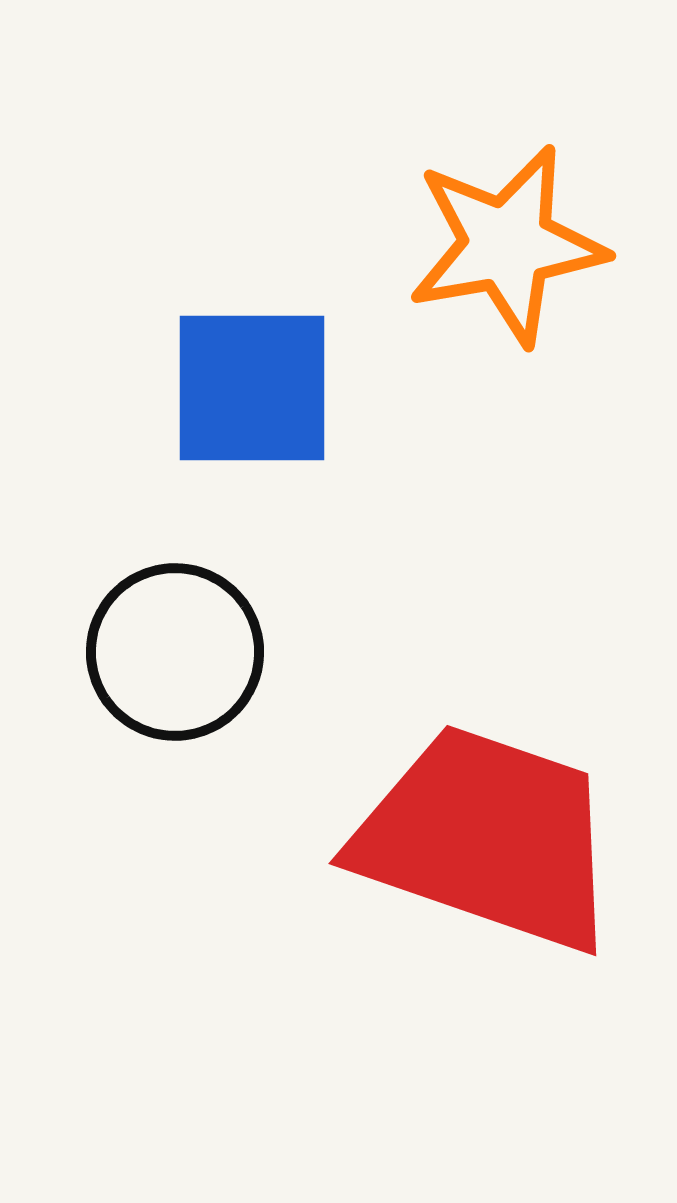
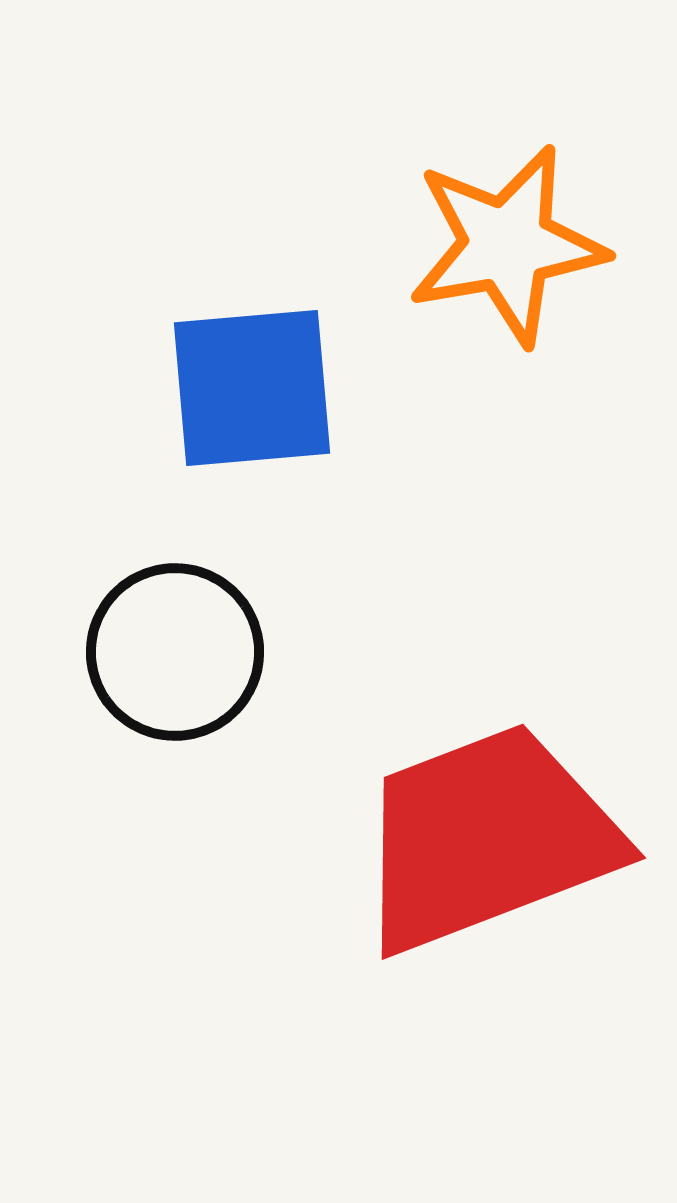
blue square: rotated 5 degrees counterclockwise
red trapezoid: rotated 40 degrees counterclockwise
